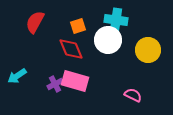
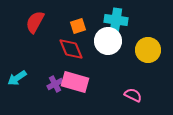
white circle: moved 1 px down
cyan arrow: moved 2 px down
pink rectangle: moved 1 px down
